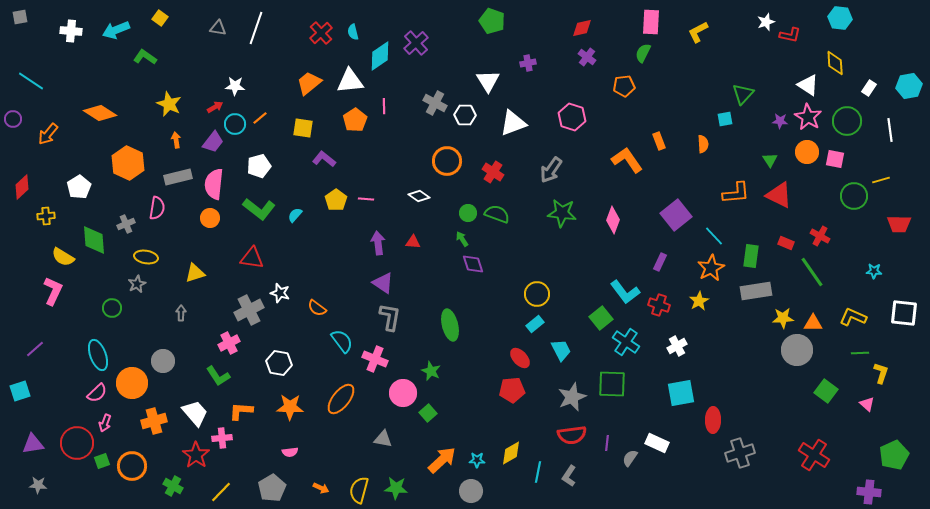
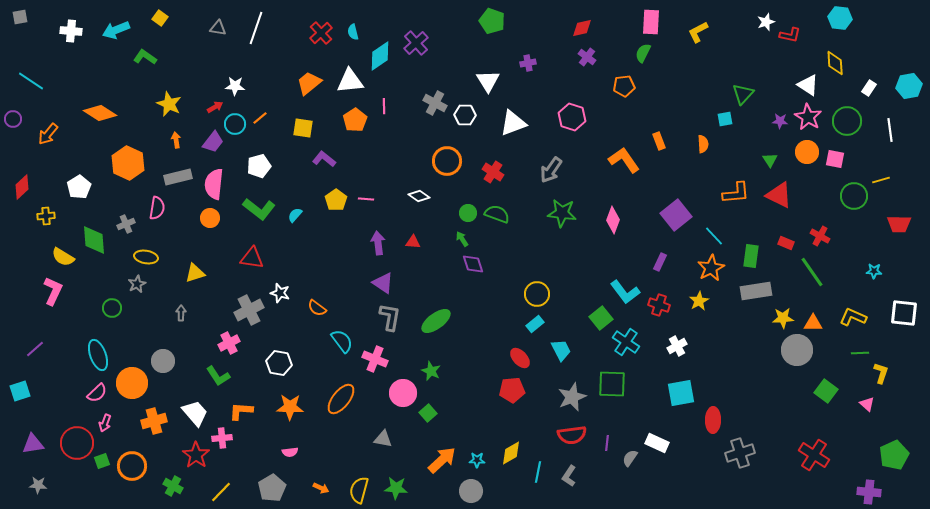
orange L-shape at (627, 160): moved 3 px left
green ellipse at (450, 325): moved 14 px left, 4 px up; rotated 68 degrees clockwise
